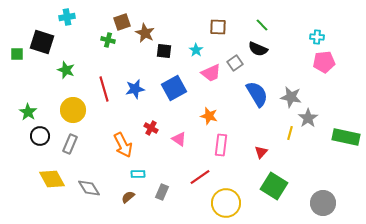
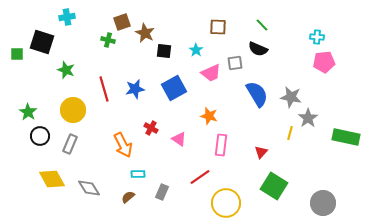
gray square at (235, 63): rotated 28 degrees clockwise
